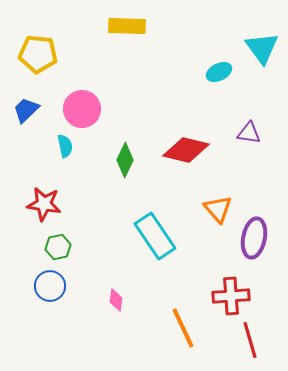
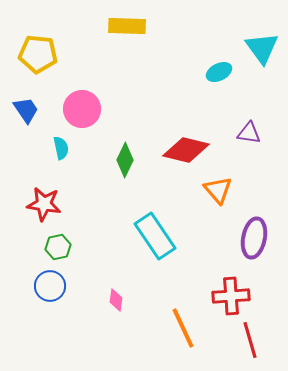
blue trapezoid: rotated 100 degrees clockwise
cyan semicircle: moved 4 px left, 2 px down
orange triangle: moved 19 px up
